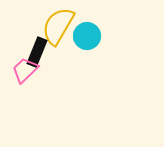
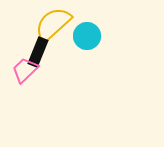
yellow semicircle: moved 5 px left, 2 px up; rotated 18 degrees clockwise
black rectangle: moved 1 px right
